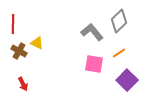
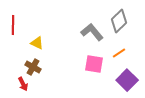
red line: moved 1 px down
brown cross: moved 14 px right, 16 px down
